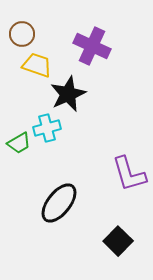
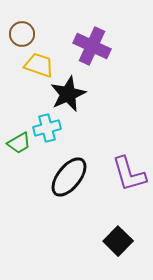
yellow trapezoid: moved 2 px right
black ellipse: moved 10 px right, 26 px up
